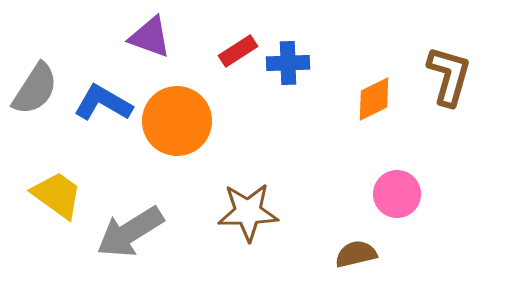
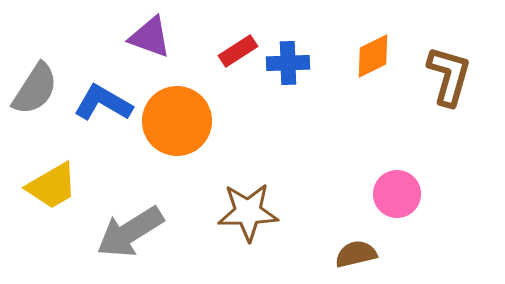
orange diamond: moved 1 px left, 43 px up
yellow trapezoid: moved 5 px left, 9 px up; rotated 114 degrees clockwise
